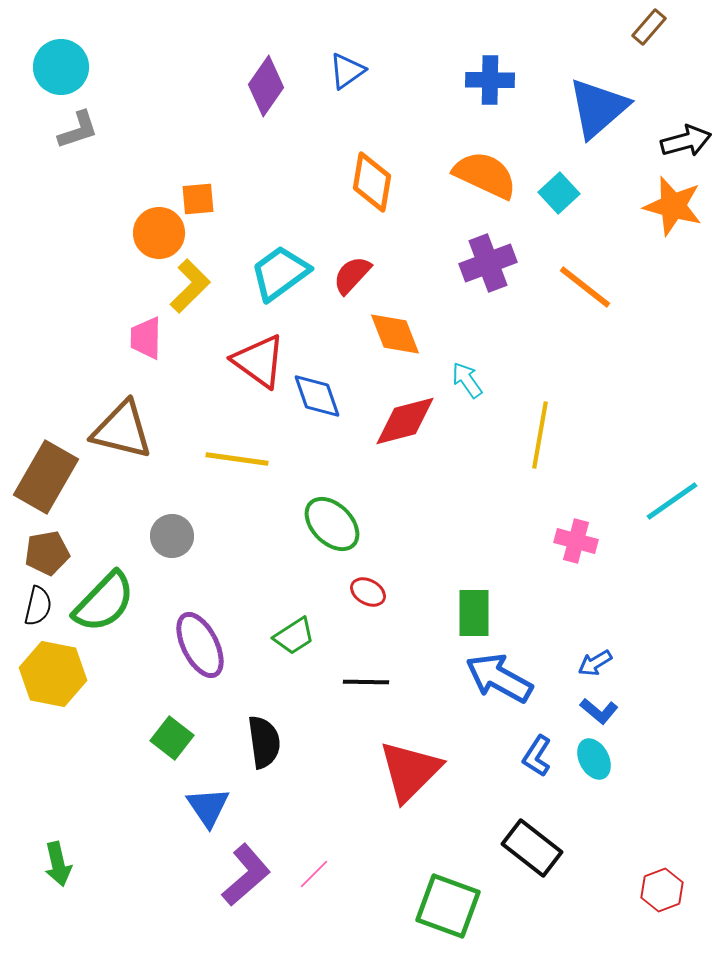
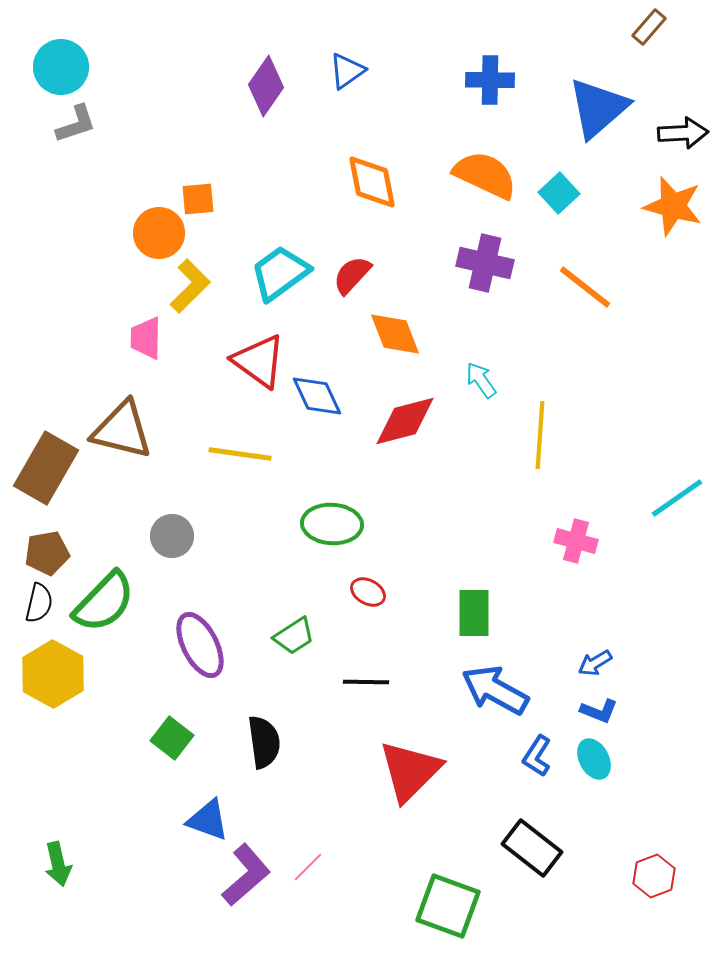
gray L-shape at (78, 130): moved 2 px left, 6 px up
black arrow at (686, 141): moved 3 px left, 8 px up; rotated 12 degrees clockwise
orange diamond at (372, 182): rotated 20 degrees counterclockwise
purple cross at (488, 263): moved 3 px left; rotated 34 degrees clockwise
cyan arrow at (467, 380): moved 14 px right
blue diamond at (317, 396): rotated 6 degrees counterclockwise
yellow line at (540, 435): rotated 6 degrees counterclockwise
yellow line at (237, 459): moved 3 px right, 5 px up
brown rectangle at (46, 477): moved 9 px up
cyan line at (672, 501): moved 5 px right, 3 px up
green ellipse at (332, 524): rotated 42 degrees counterclockwise
black semicircle at (38, 606): moved 1 px right, 3 px up
yellow hexagon at (53, 674): rotated 18 degrees clockwise
blue arrow at (499, 678): moved 4 px left, 12 px down
blue L-shape at (599, 711): rotated 18 degrees counterclockwise
blue triangle at (208, 807): moved 13 px down; rotated 36 degrees counterclockwise
pink line at (314, 874): moved 6 px left, 7 px up
red hexagon at (662, 890): moved 8 px left, 14 px up
